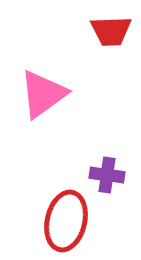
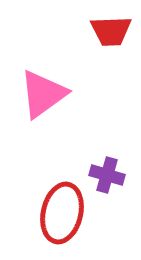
purple cross: rotated 8 degrees clockwise
red ellipse: moved 4 px left, 8 px up
